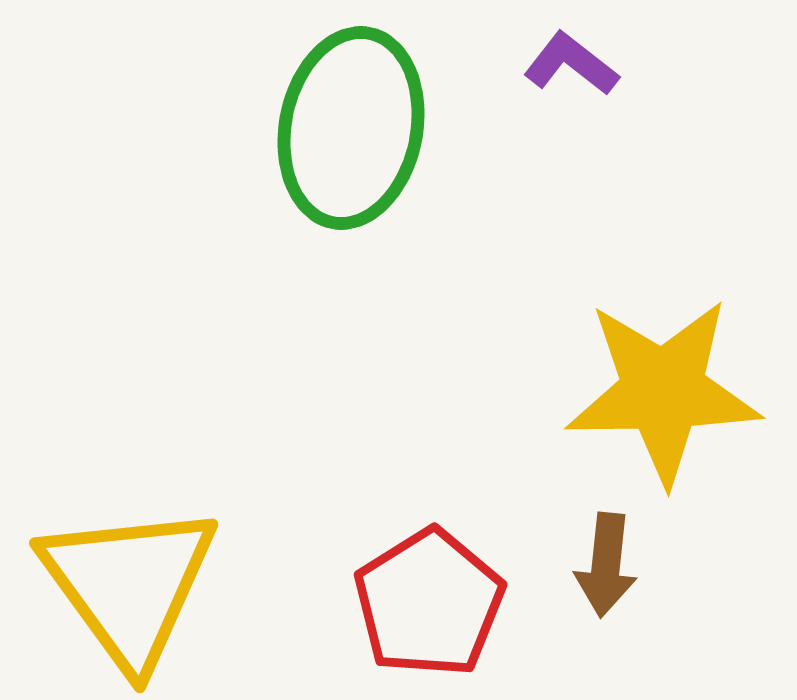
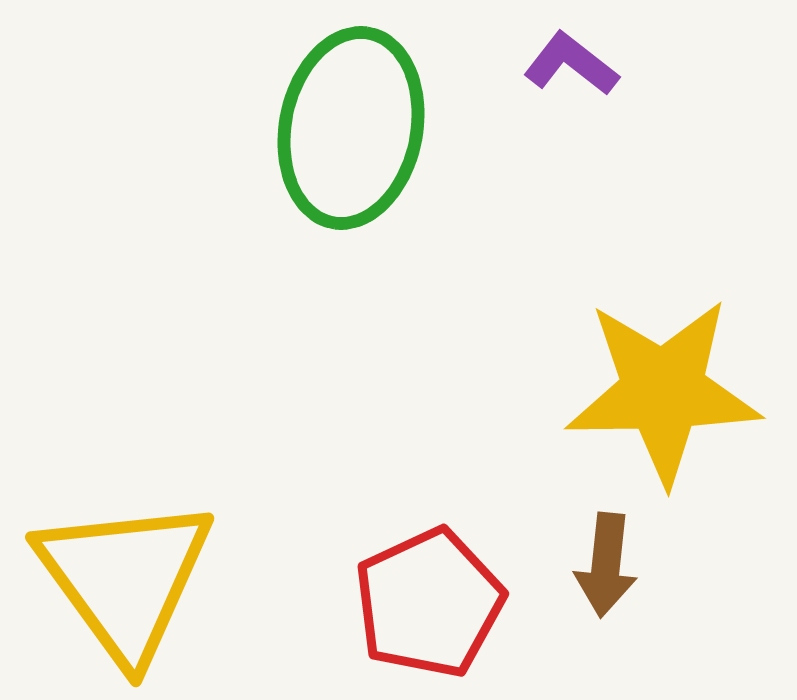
yellow triangle: moved 4 px left, 6 px up
red pentagon: rotated 7 degrees clockwise
